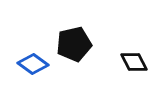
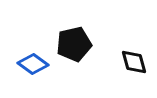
black diamond: rotated 12 degrees clockwise
